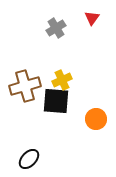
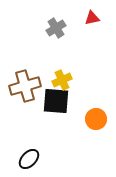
red triangle: rotated 42 degrees clockwise
